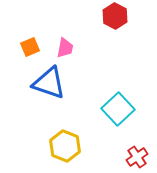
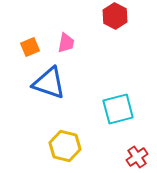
pink trapezoid: moved 1 px right, 5 px up
cyan square: rotated 28 degrees clockwise
yellow hexagon: rotated 8 degrees counterclockwise
